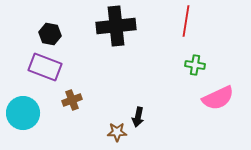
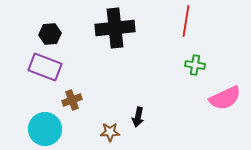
black cross: moved 1 px left, 2 px down
black hexagon: rotated 15 degrees counterclockwise
pink semicircle: moved 7 px right
cyan circle: moved 22 px right, 16 px down
brown star: moved 7 px left
